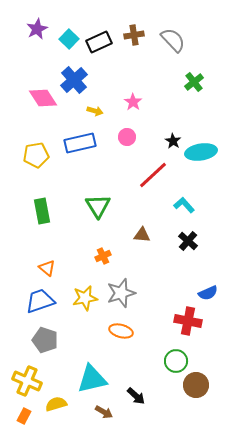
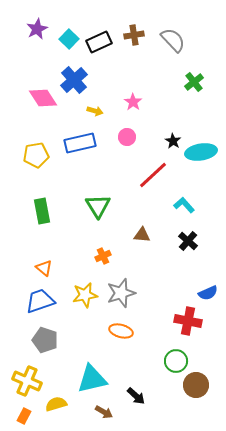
orange triangle: moved 3 px left
yellow star: moved 3 px up
